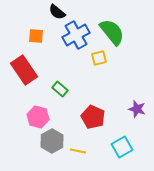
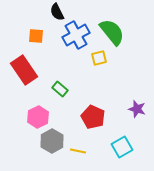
black semicircle: rotated 24 degrees clockwise
pink hexagon: rotated 20 degrees clockwise
